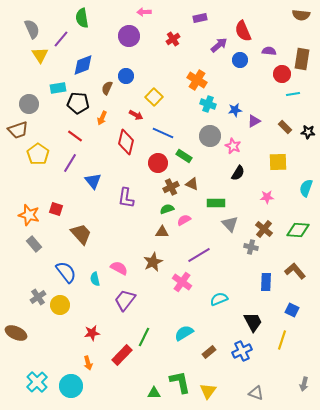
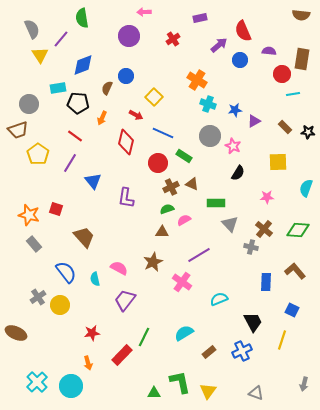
brown trapezoid at (81, 234): moved 3 px right, 3 px down
